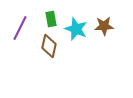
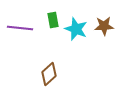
green rectangle: moved 2 px right, 1 px down
purple line: rotated 70 degrees clockwise
brown diamond: moved 28 px down; rotated 35 degrees clockwise
